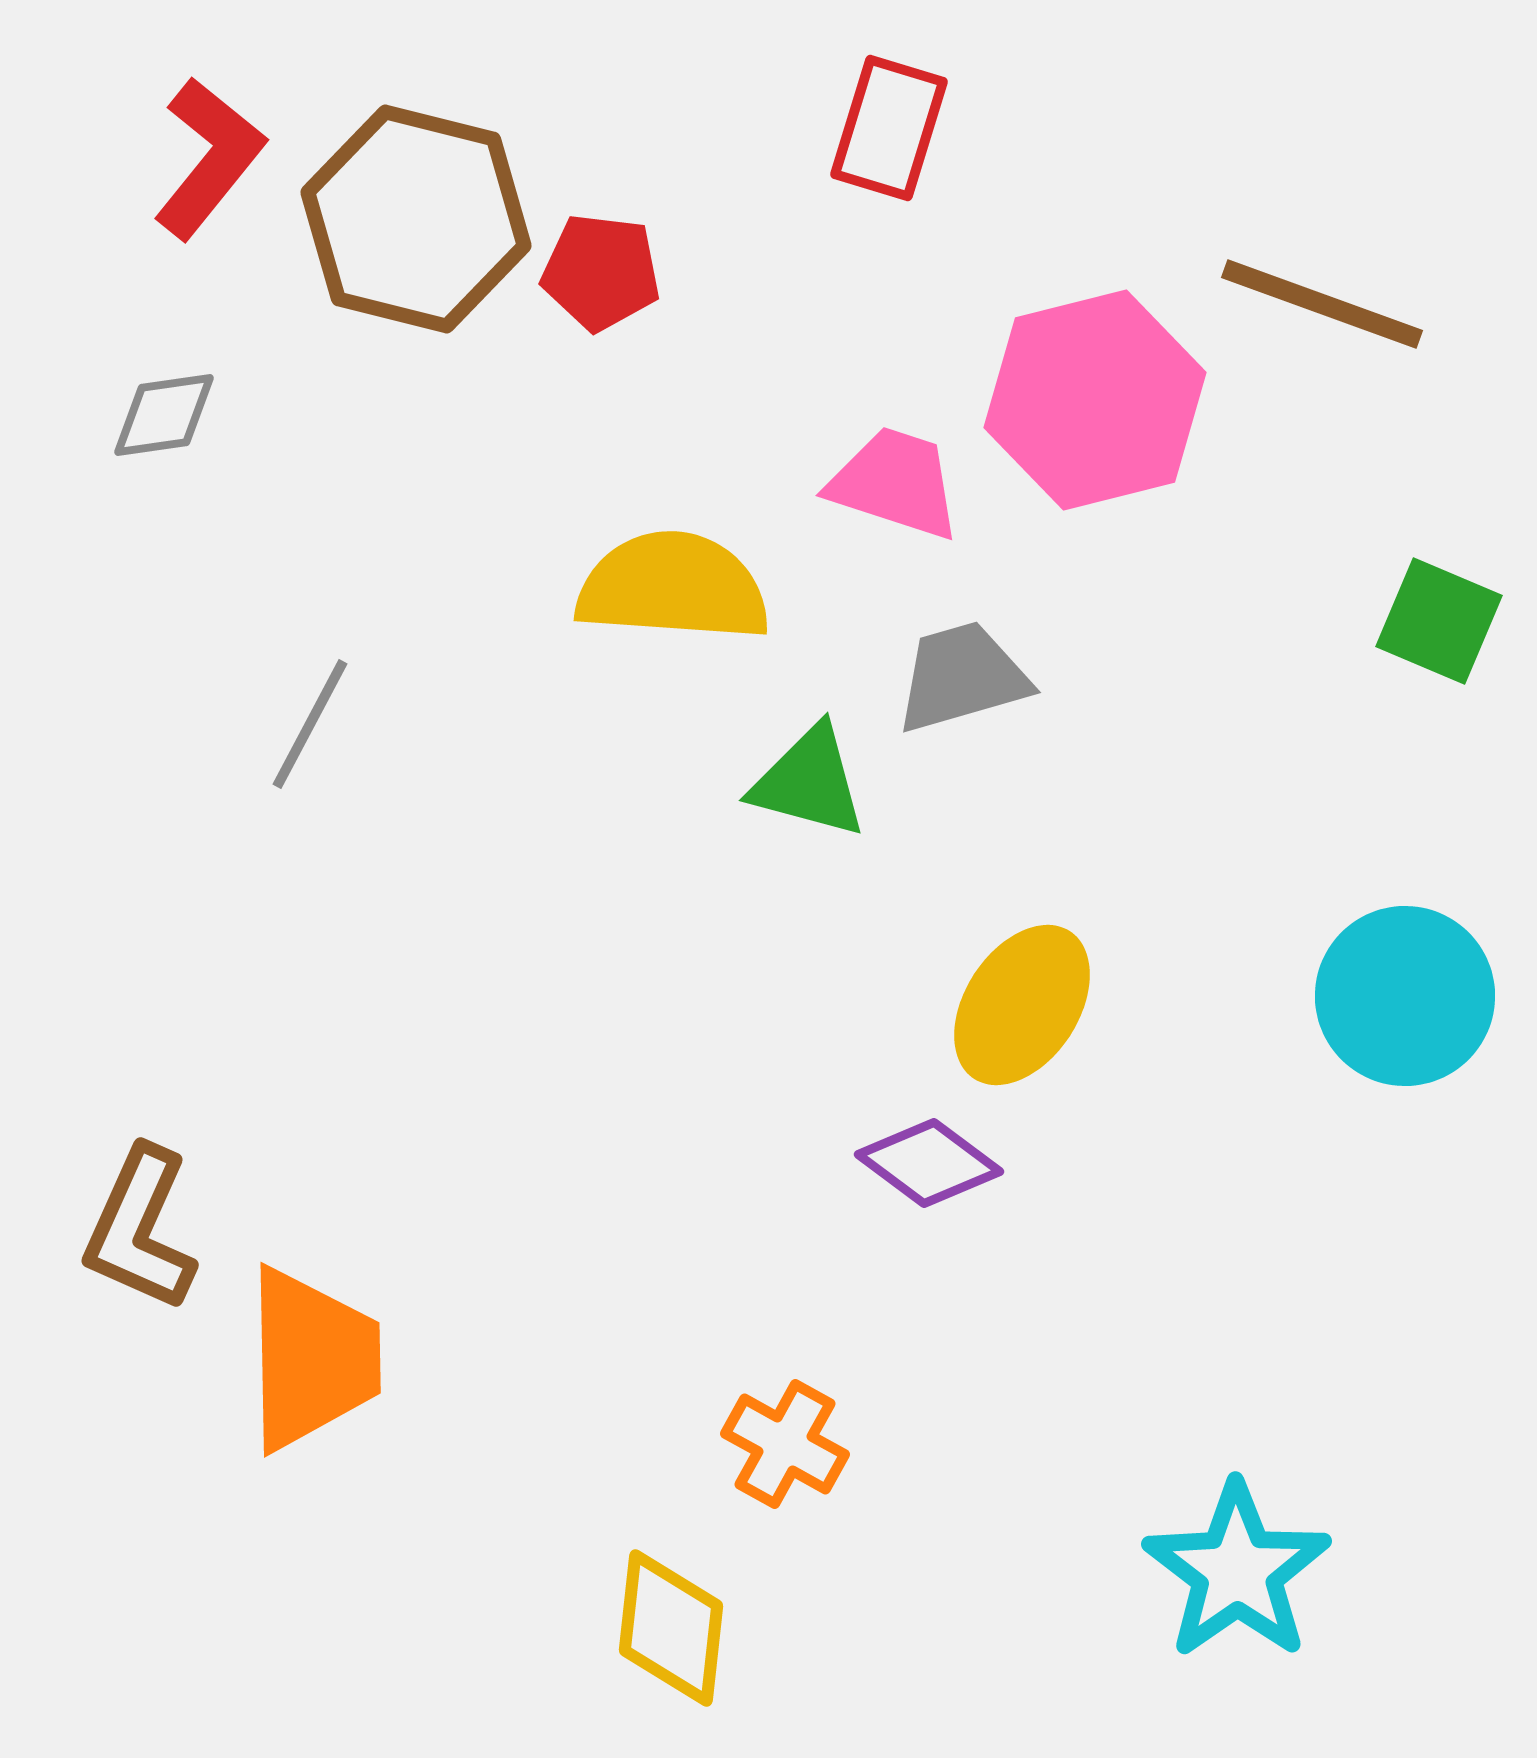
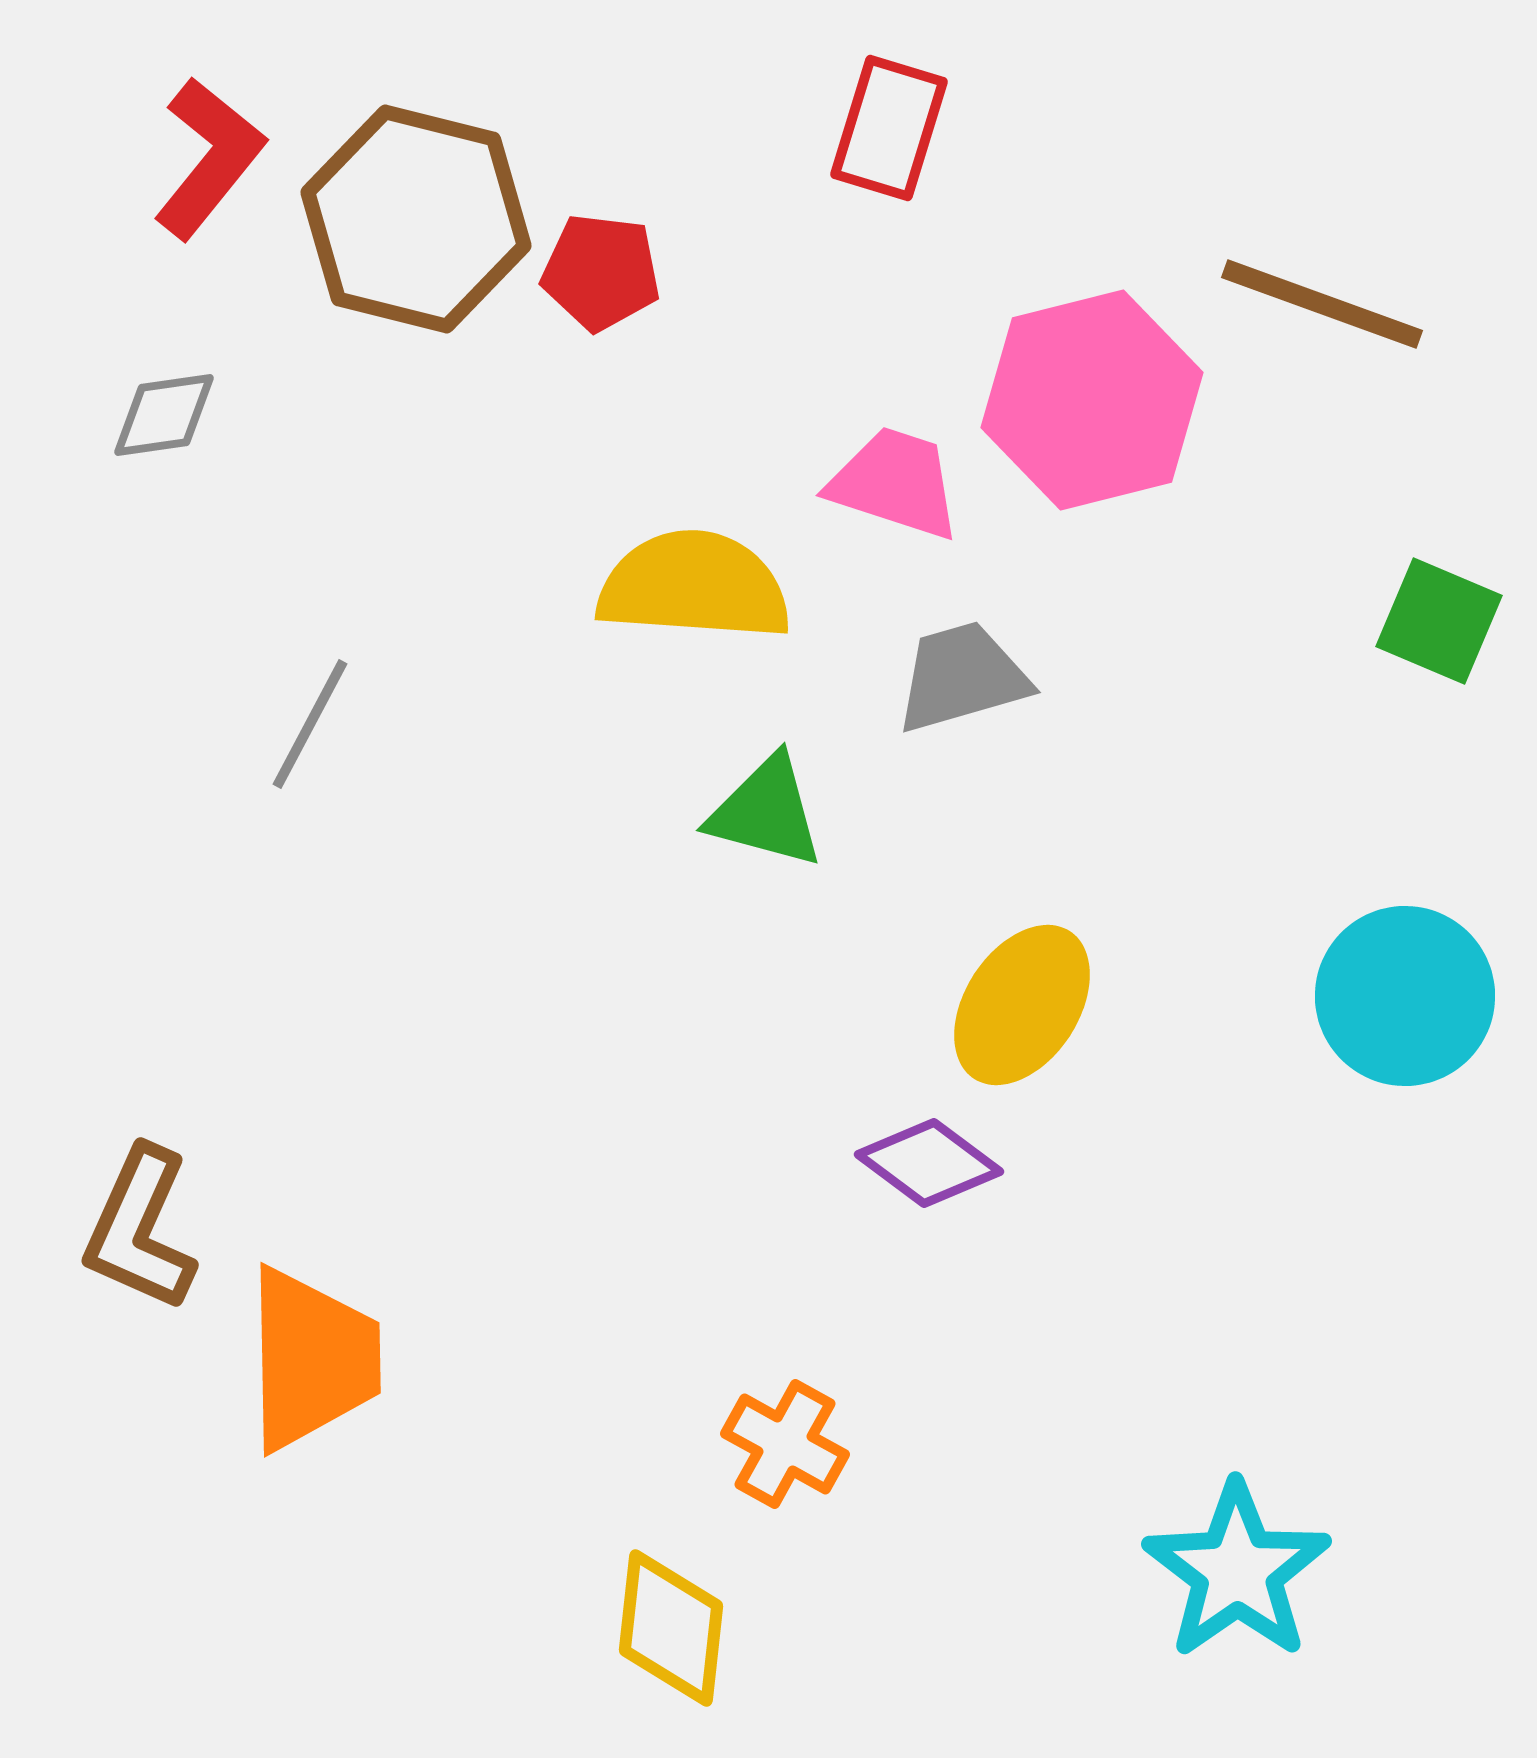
pink hexagon: moved 3 px left
yellow semicircle: moved 21 px right, 1 px up
green triangle: moved 43 px left, 30 px down
